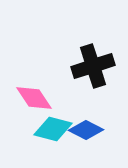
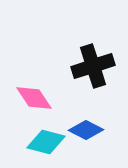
cyan diamond: moved 7 px left, 13 px down
